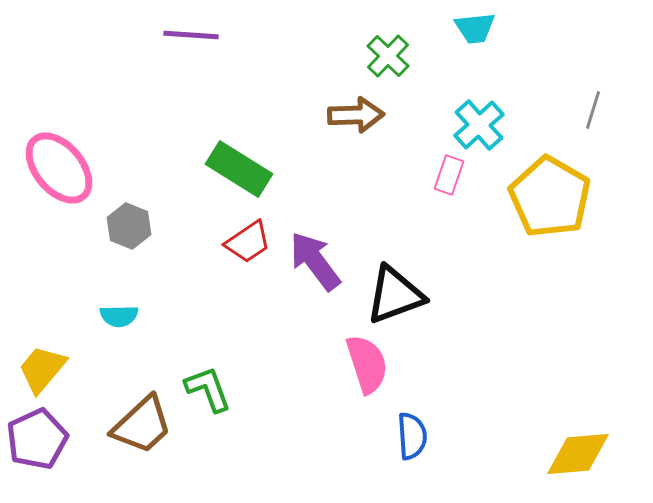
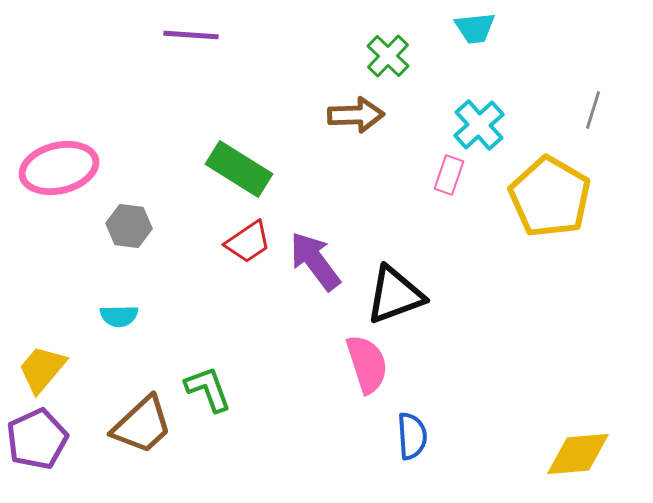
pink ellipse: rotated 64 degrees counterclockwise
gray hexagon: rotated 15 degrees counterclockwise
